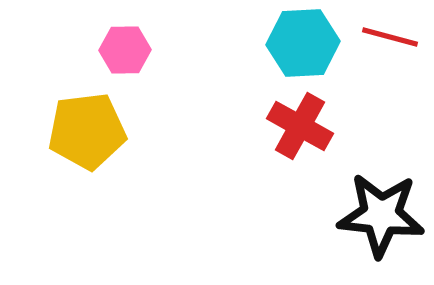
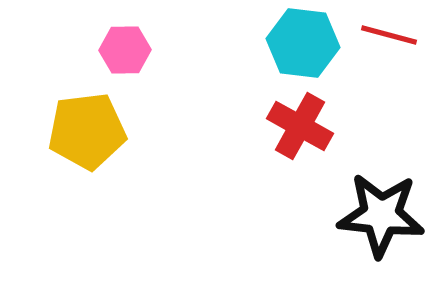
red line: moved 1 px left, 2 px up
cyan hexagon: rotated 10 degrees clockwise
